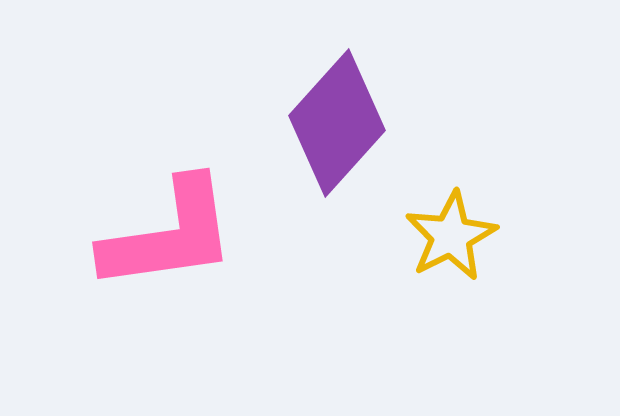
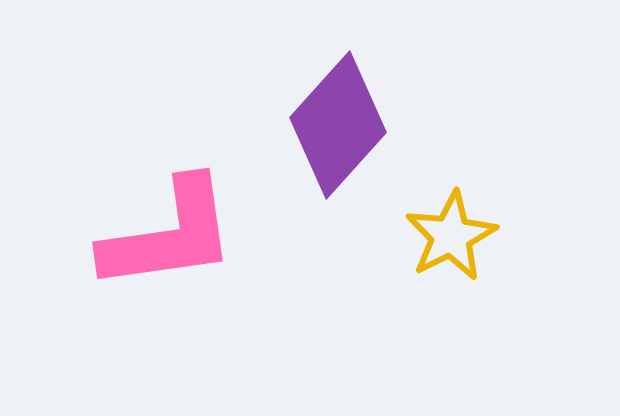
purple diamond: moved 1 px right, 2 px down
